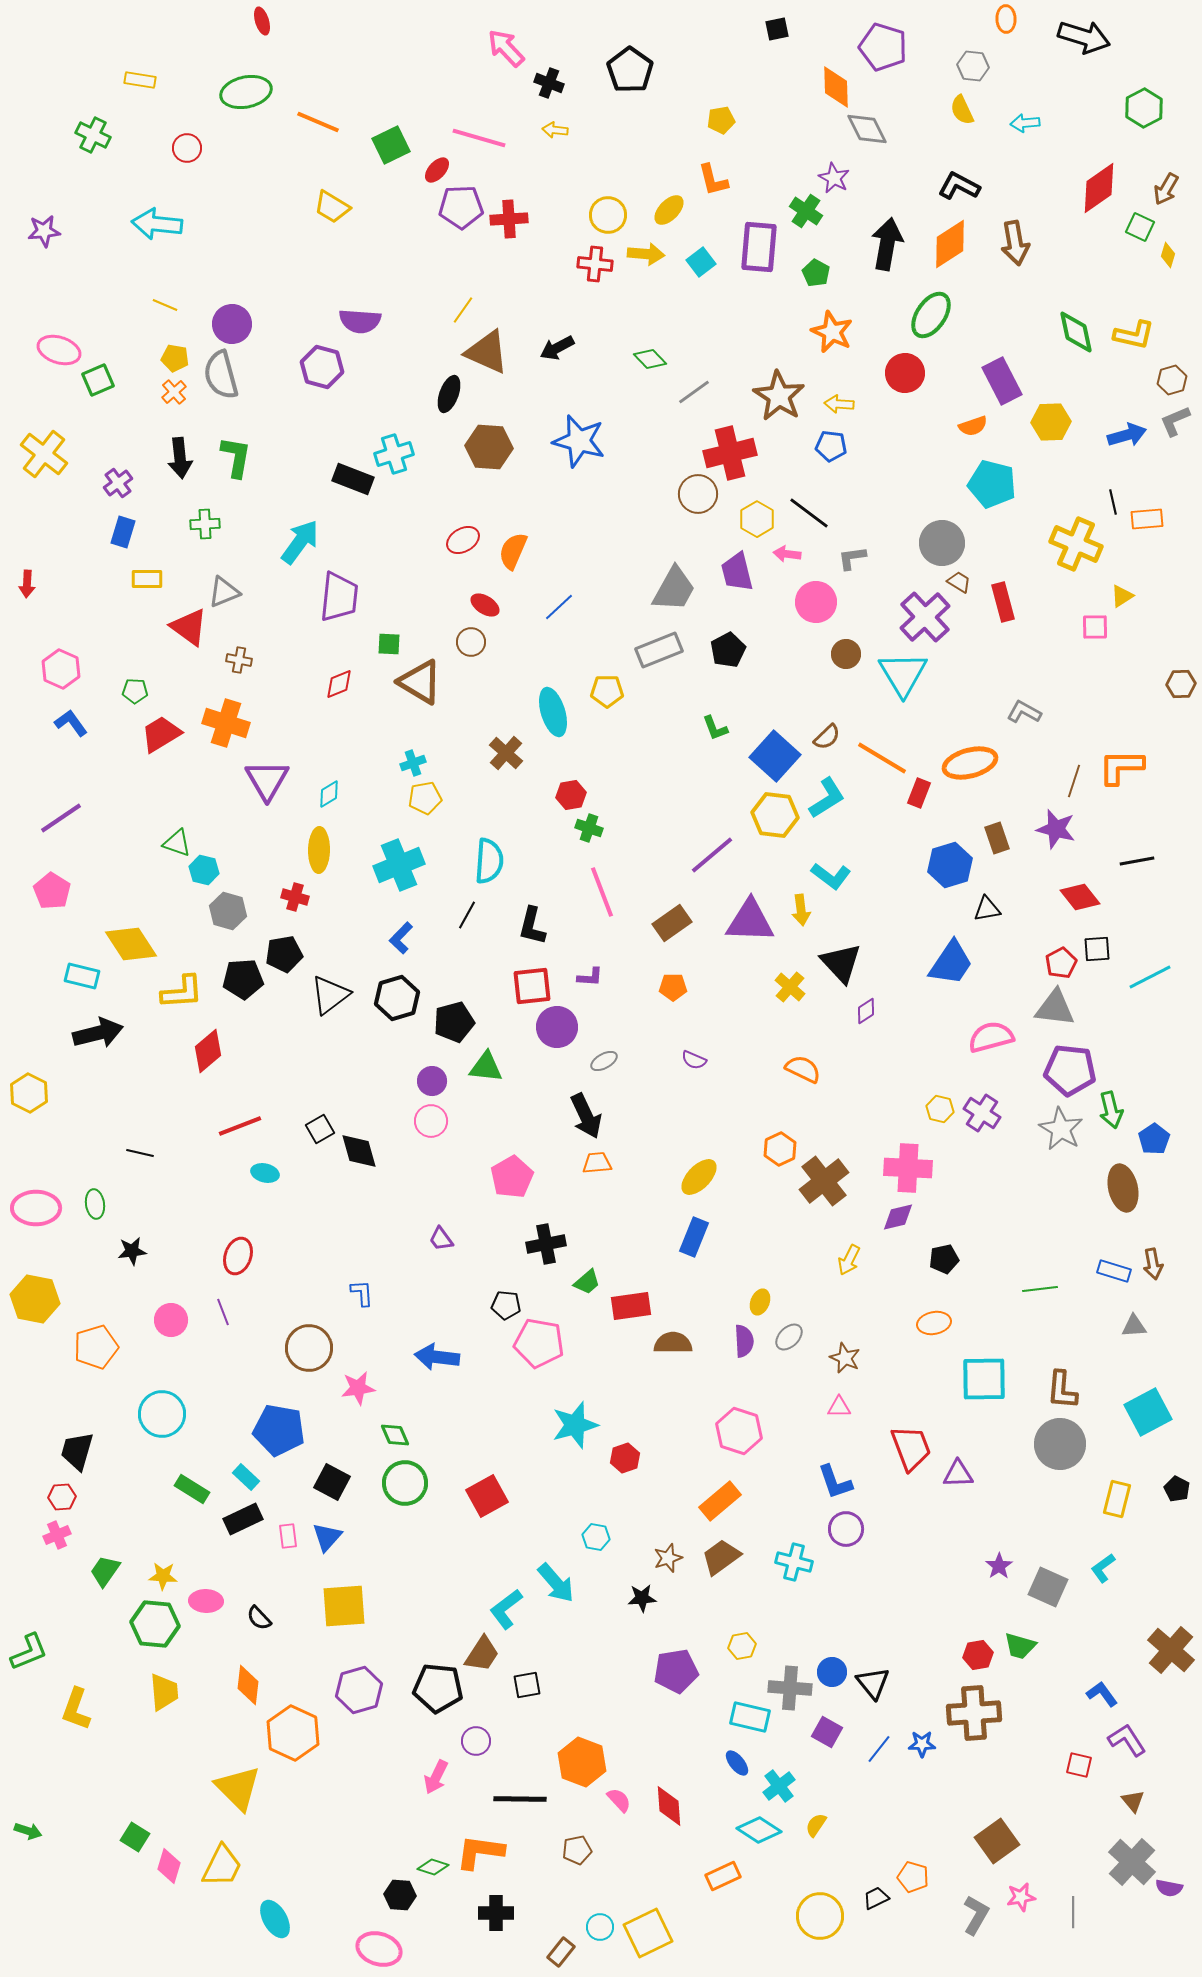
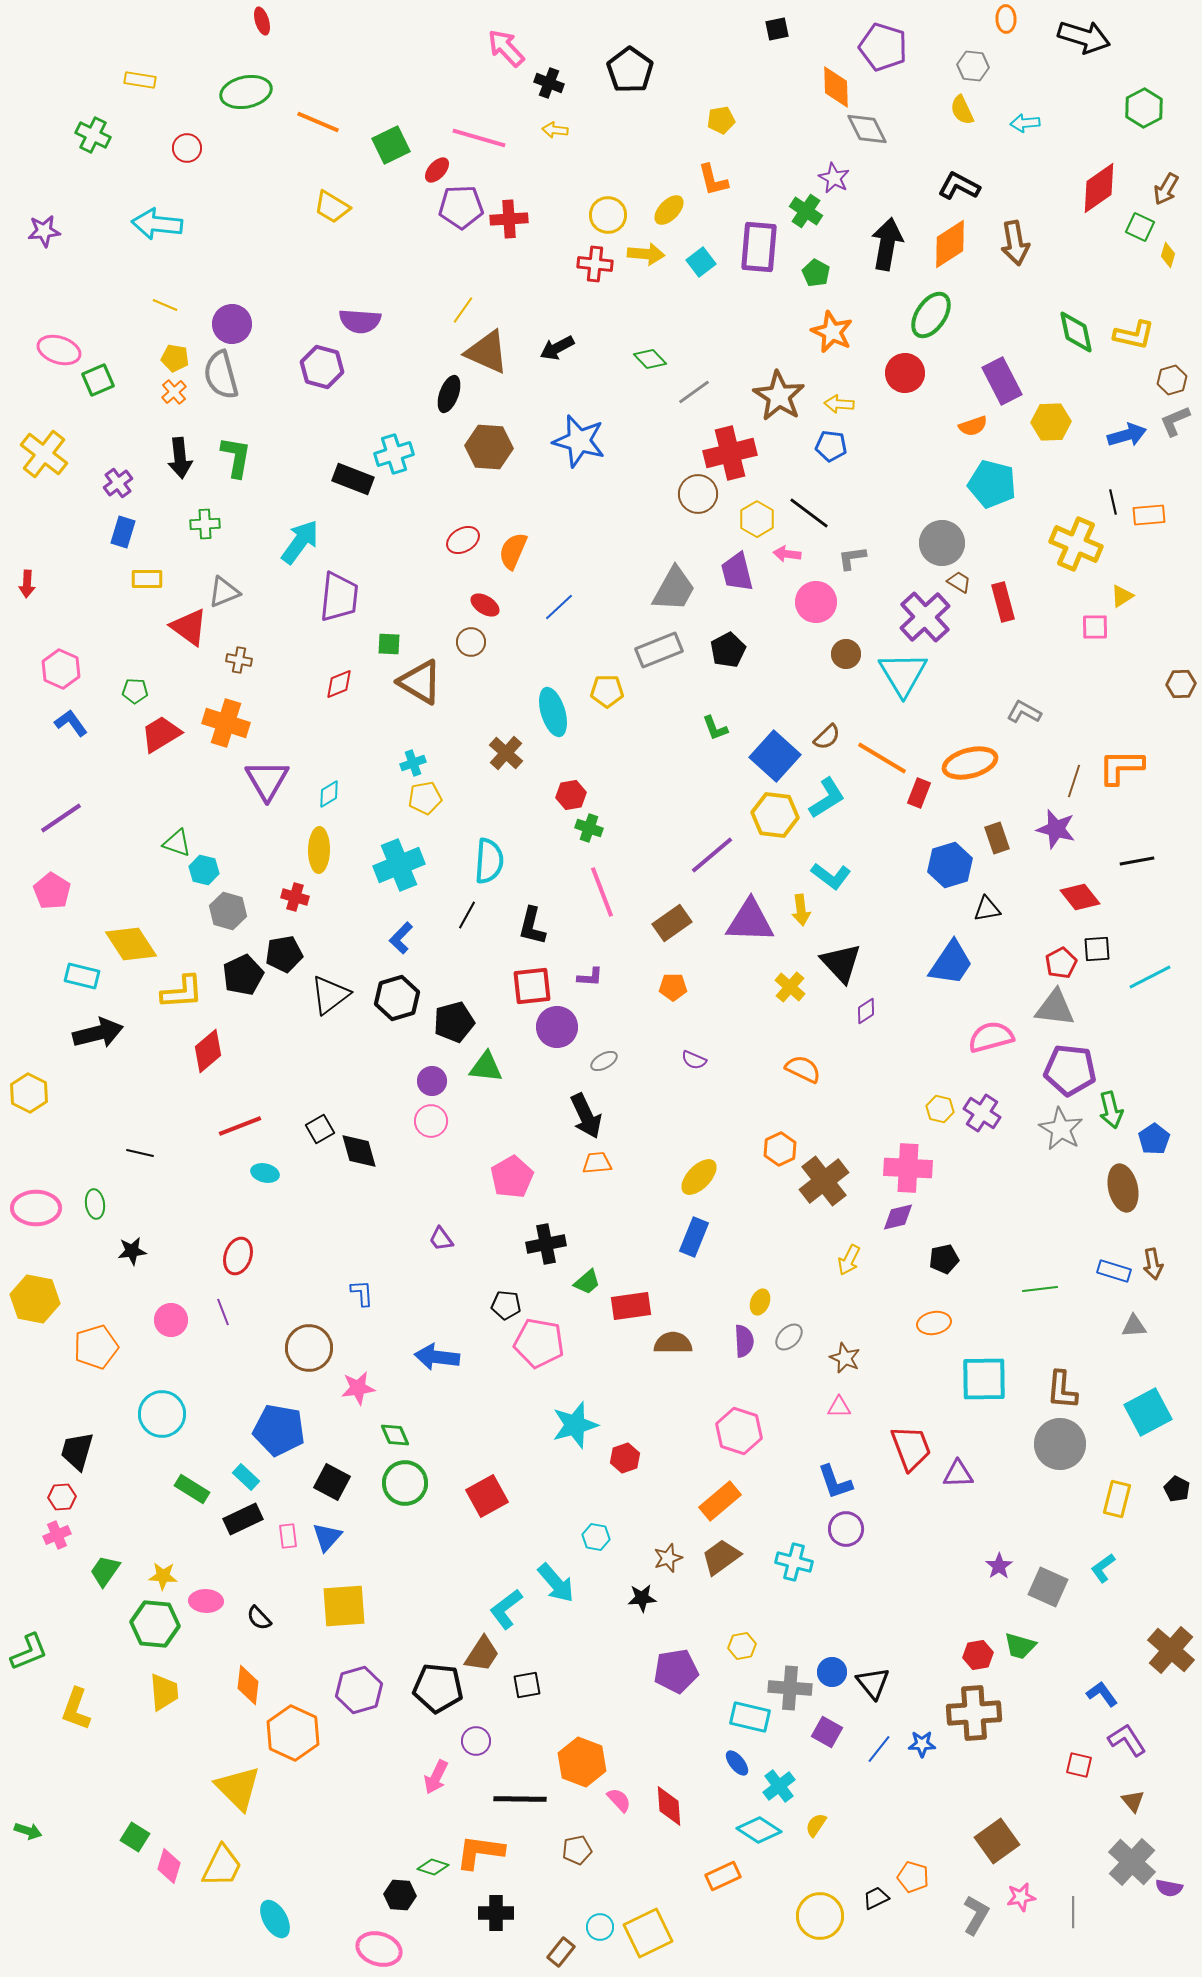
orange rectangle at (1147, 519): moved 2 px right, 4 px up
black pentagon at (243, 979): moved 4 px up; rotated 21 degrees counterclockwise
